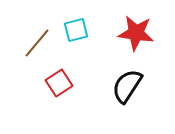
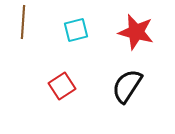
red star: moved 1 px up; rotated 6 degrees clockwise
brown line: moved 14 px left, 21 px up; rotated 36 degrees counterclockwise
red square: moved 3 px right, 3 px down
